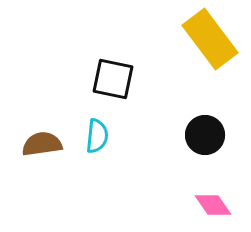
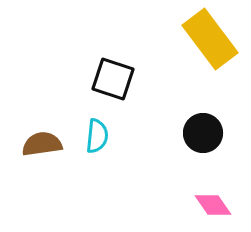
black square: rotated 6 degrees clockwise
black circle: moved 2 px left, 2 px up
